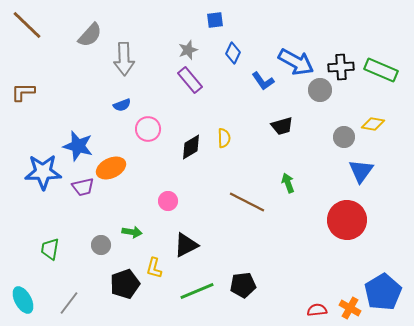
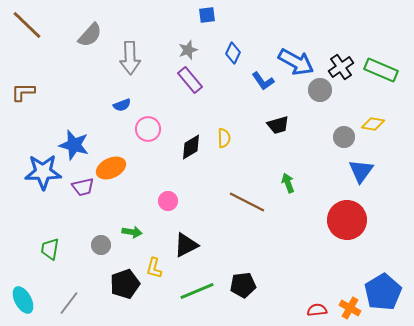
blue square at (215, 20): moved 8 px left, 5 px up
gray arrow at (124, 59): moved 6 px right, 1 px up
black cross at (341, 67): rotated 30 degrees counterclockwise
black trapezoid at (282, 126): moved 4 px left, 1 px up
blue star at (78, 146): moved 4 px left, 1 px up
